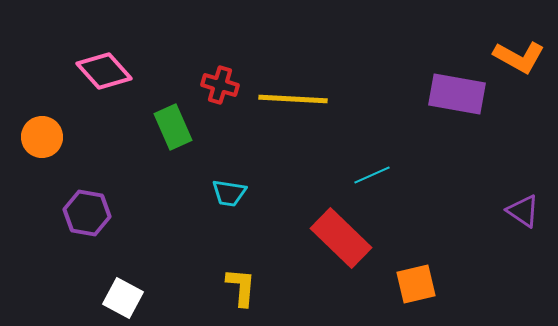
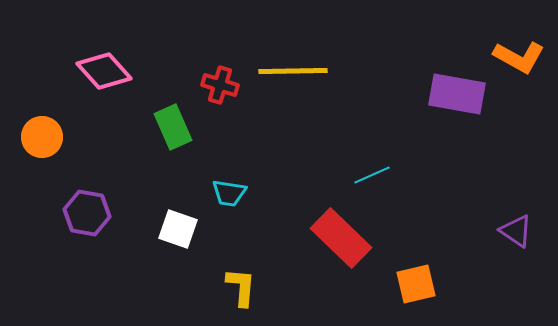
yellow line: moved 28 px up; rotated 4 degrees counterclockwise
purple triangle: moved 7 px left, 20 px down
white square: moved 55 px right, 69 px up; rotated 9 degrees counterclockwise
